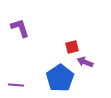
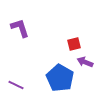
red square: moved 2 px right, 3 px up
blue pentagon: rotated 8 degrees counterclockwise
purple line: rotated 21 degrees clockwise
